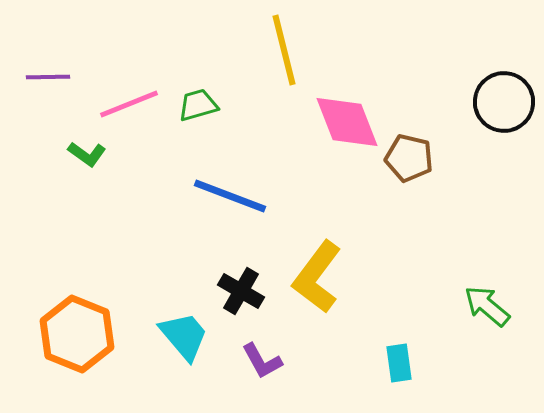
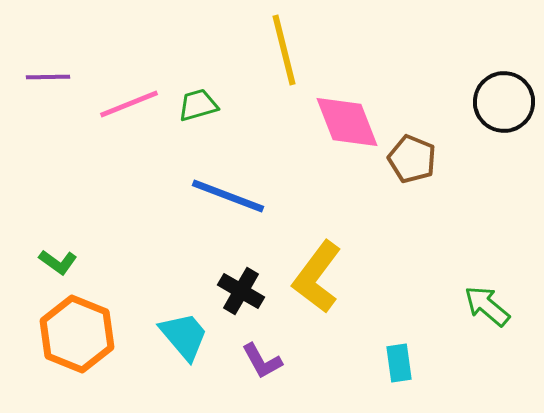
green L-shape: moved 29 px left, 108 px down
brown pentagon: moved 3 px right, 1 px down; rotated 9 degrees clockwise
blue line: moved 2 px left
